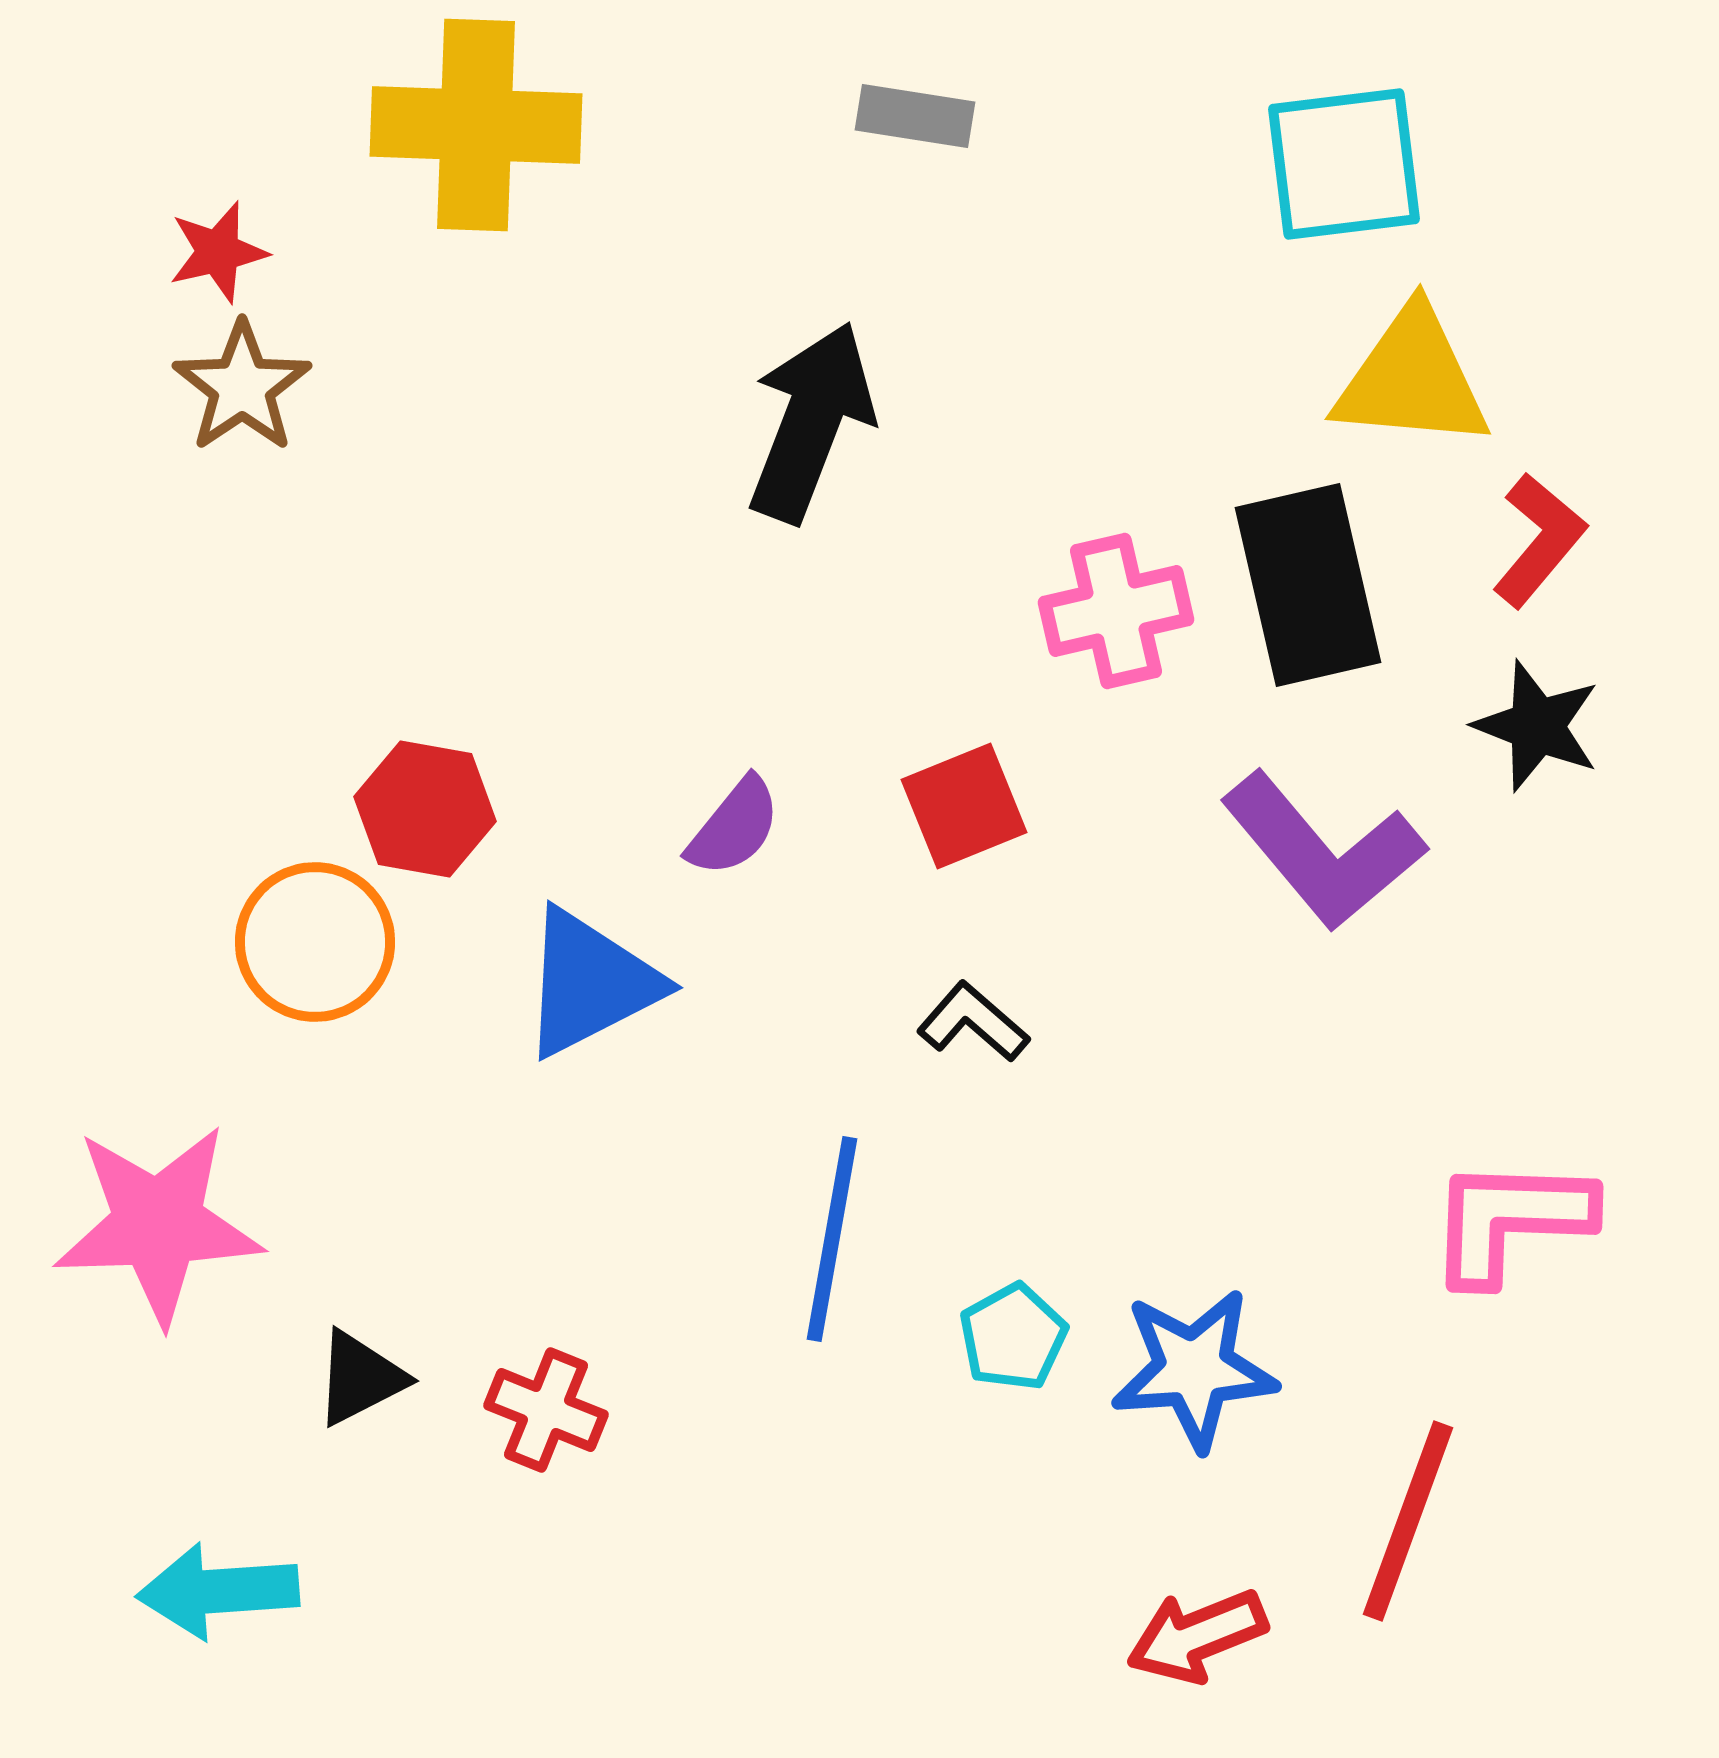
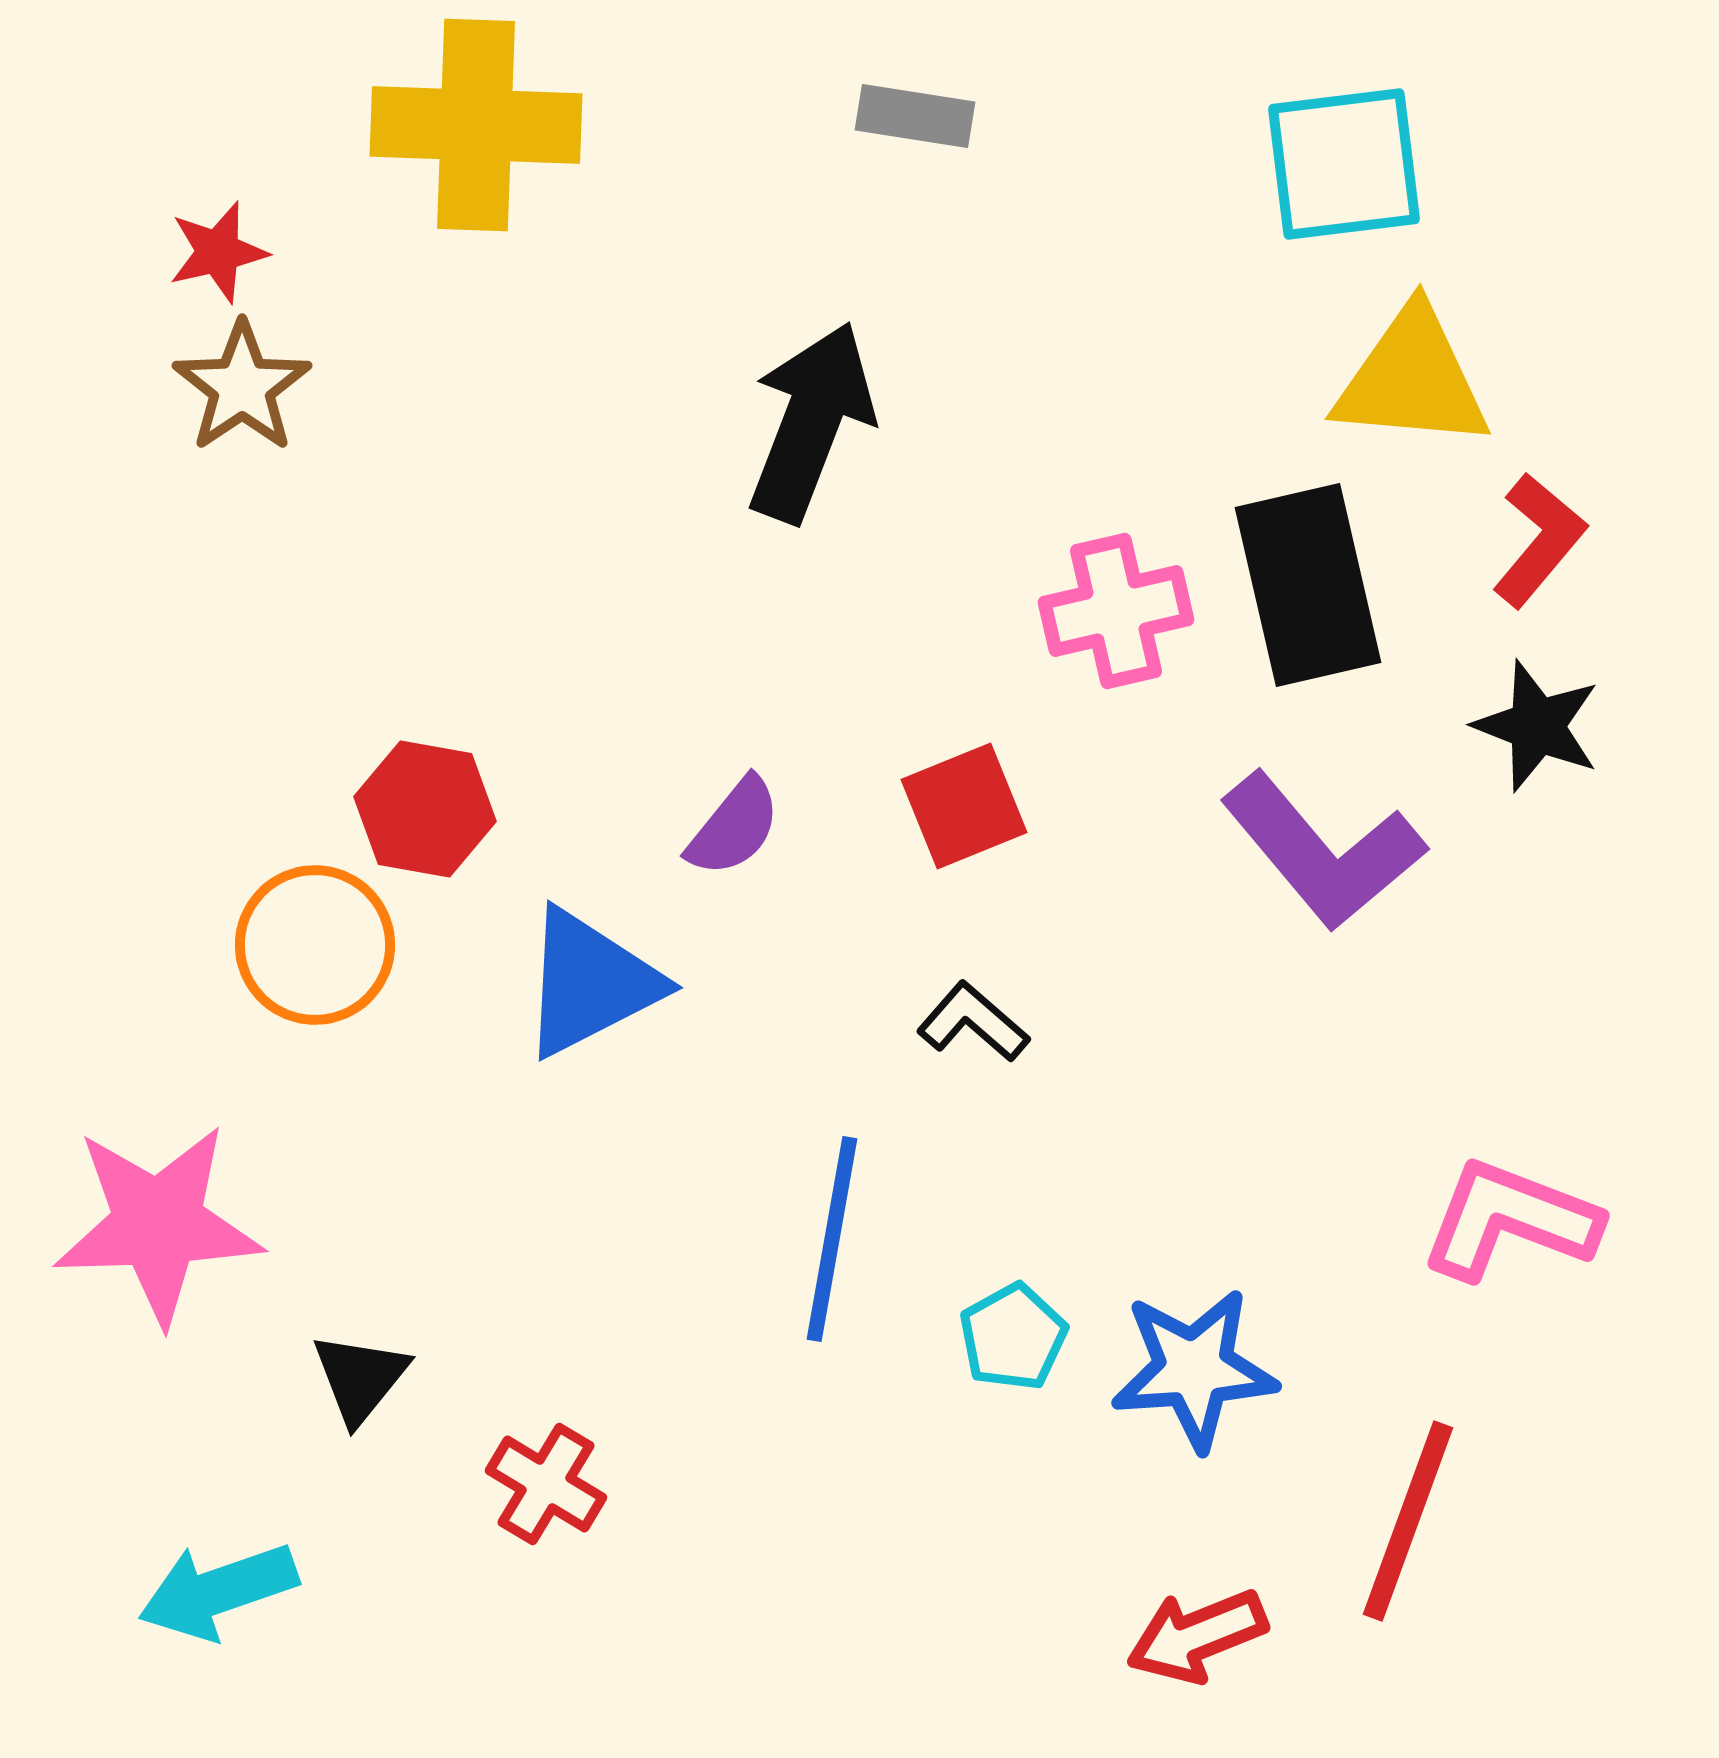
orange circle: moved 3 px down
pink L-shape: rotated 19 degrees clockwise
black triangle: rotated 24 degrees counterclockwise
red cross: moved 74 px down; rotated 9 degrees clockwise
cyan arrow: rotated 15 degrees counterclockwise
